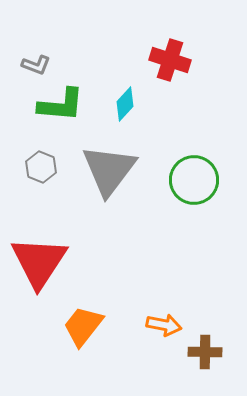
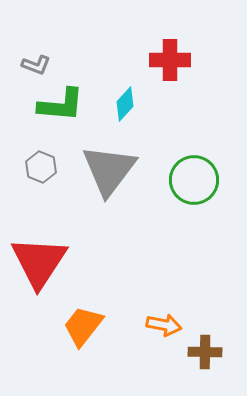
red cross: rotated 18 degrees counterclockwise
